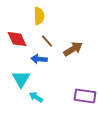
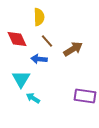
yellow semicircle: moved 1 px down
cyan arrow: moved 3 px left, 1 px down
